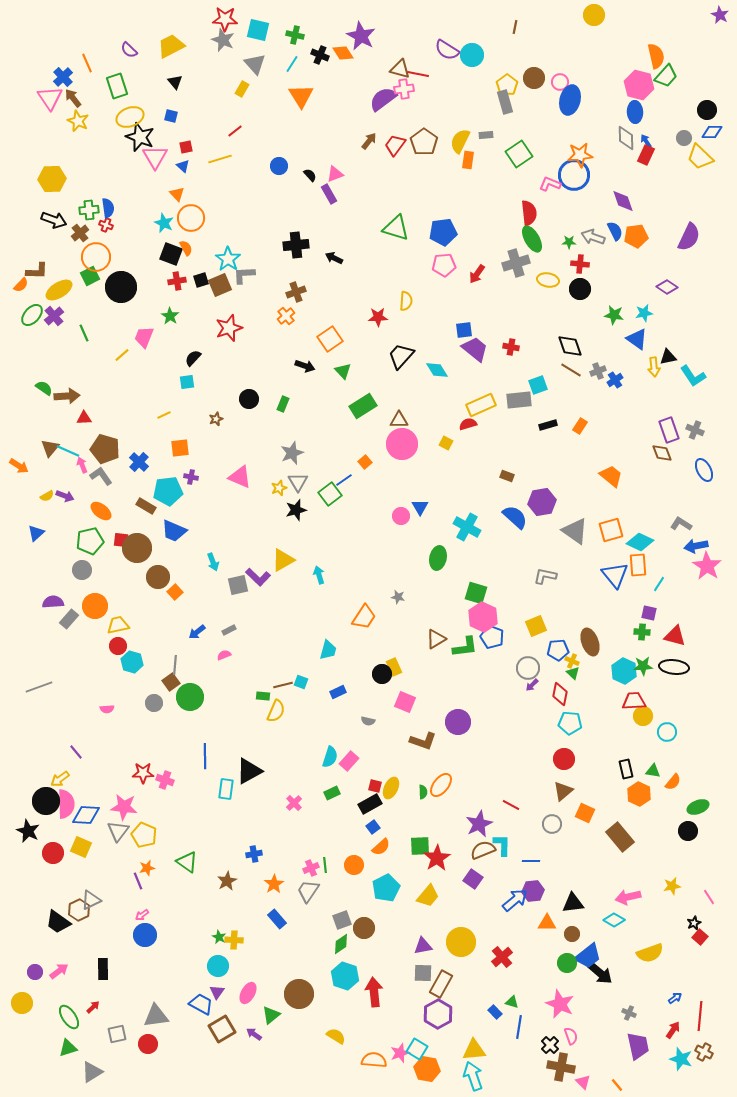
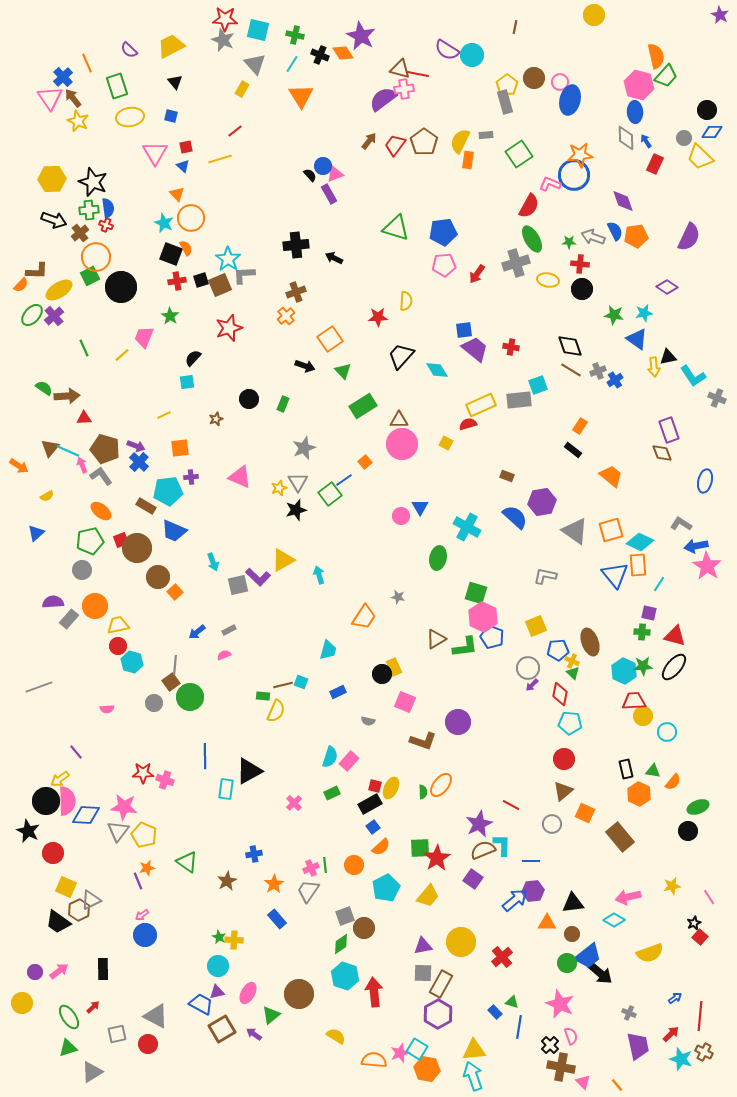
yellow ellipse at (130, 117): rotated 12 degrees clockwise
black star at (140, 137): moved 47 px left, 45 px down
red rectangle at (646, 155): moved 9 px right, 9 px down
pink triangle at (155, 157): moved 4 px up
blue circle at (279, 166): moved 44 px right
red semicircle at (529, 213): moved 7 px up; rotated 35 degrees clockwise
black circle at (580, 289): moved 2 px right
green line at (84, 333): moved 15 px down
black rectangle at (548, 425): moved 25 px right, 25 px down; rotated 54 degrees clockwise
gray cross at (695, 430): moved 22 px right, 32 px up
gray star at (292, 453): moved 12 px right, 5 px up
blue ellipse at (704, 470): moved 1 px right, 11 px down; rotated 40 degrees clockwise
purple cross at (191, 477): rotated 16 degrees counterclockwise
purple arrow at (65, 496): moved 71 px right, 50 px up
red square at (121, 540): rotated 28 degrees counterclockwise
black ellipse at (674, 667): rotated 56 degrees counterclockwise
pink semicircle at (66, 804): moved 1 px right, 3 px up
green square at (420, 846): moved 2 px down
yellow square at (81, 847): moved 15 px left, 40 px down
gray square at (342, 920): moved 3 px right, 4 px up
purple triangle at (217, 992): rotated 42 degrees clockwise
gray triangle at (156, 1016): rotated 36 degrees clockwise
red arrow at (673, 1030): moved 2 px left, 4 px down; rotated 12 degrees clockwise
